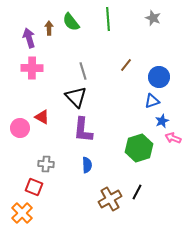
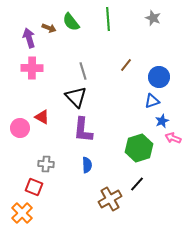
brown arrow: rotated 112 degrees clockwise
black line: moved 8 px up; rotated 14 degrees clockwise
